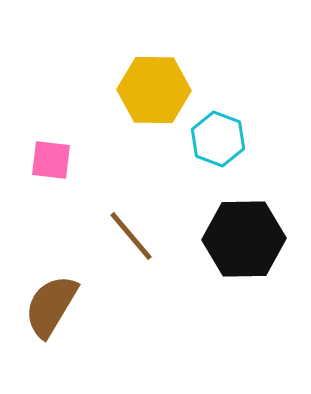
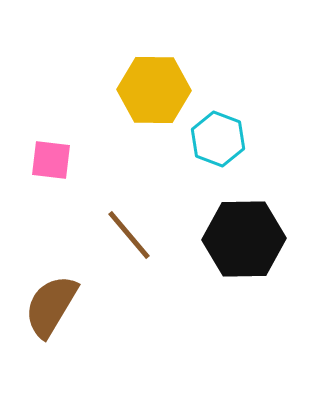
brown line: moved 2 px left, 1 px up
